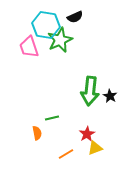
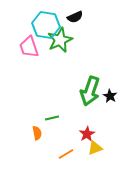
green arrow: rotated 12 degrees clockwise
